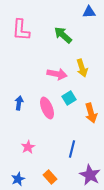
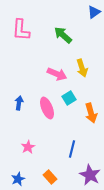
blue triangle: moved 5 px right; rotated 32 degrees counterclockwise
pink arrow: rotated 12 degrees clockwise
